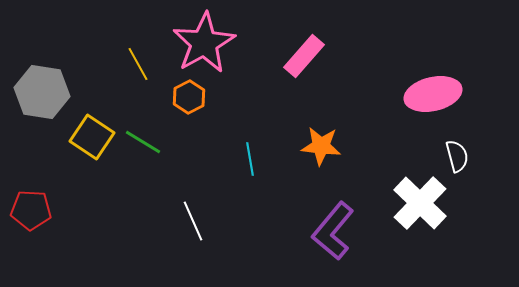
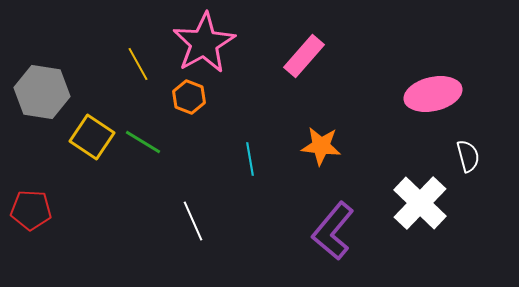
orange hexagon: rotated 12 degrees counterclockwise
white semicircle: moved 11 px right
